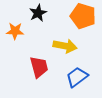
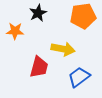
orange pentagon: rotated 25 degrees counterclockwise
yellow arrow: moved 2 px left, 3 px down
red trapezoid: rotated 30 degrees clockwise
blue trapezoid: moved 2 px right
